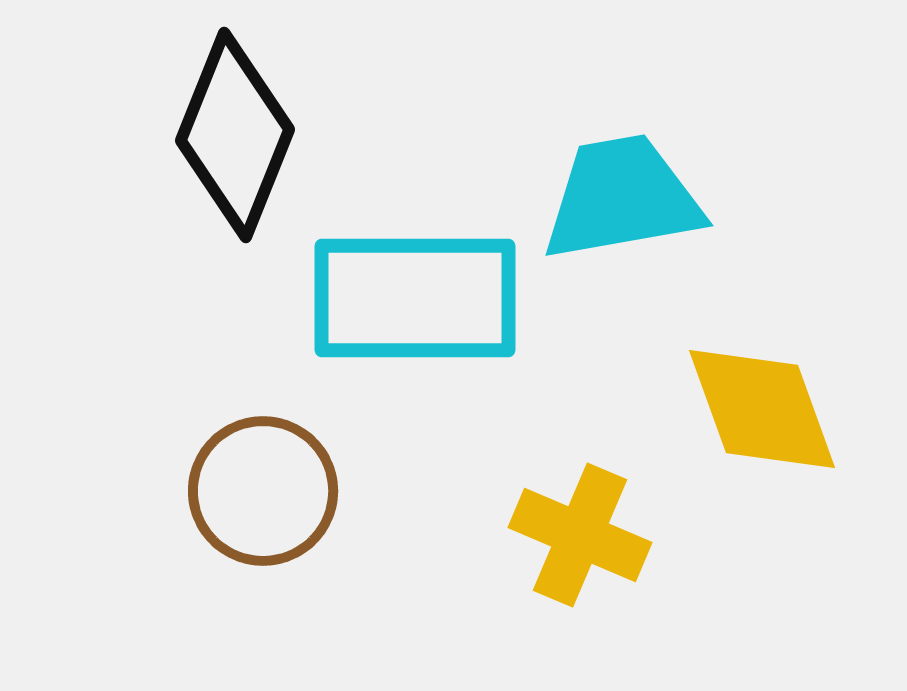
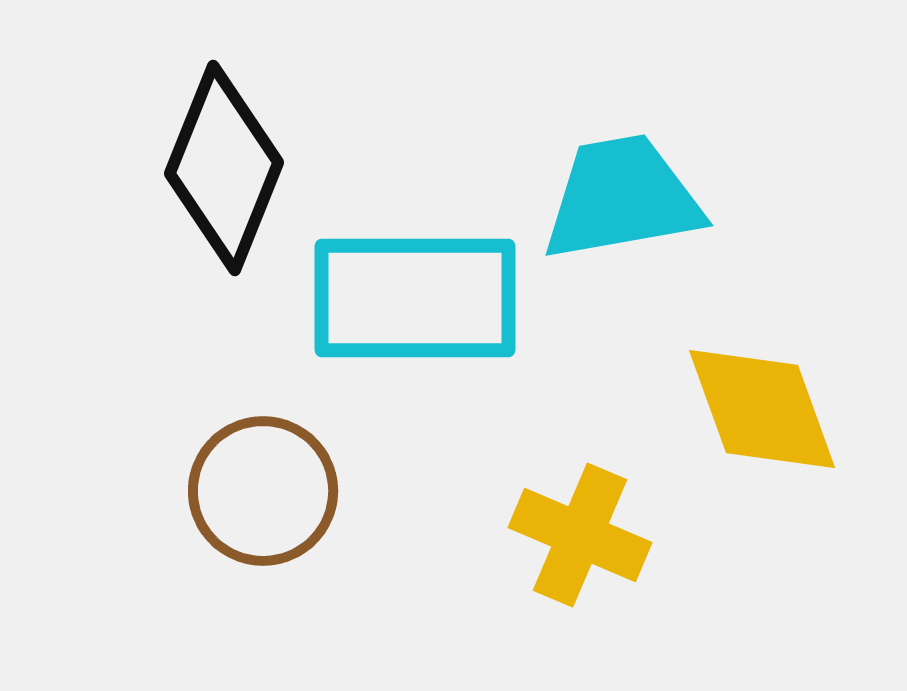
black diamond: moved 11 px left, 33 px down
